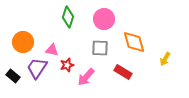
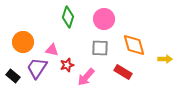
orange diamond: moved 3 px down
yellow arrow: rotated 120 degrees counterclockwise
